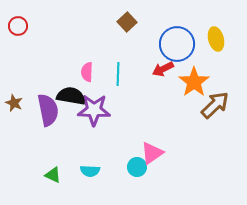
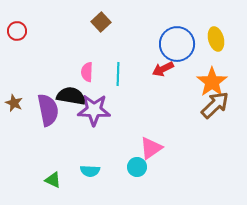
brown square: moved 26 px left
red circle: moved 1 px left, 5 px down
orange star: moved 18 px right
pink triangle: moved 1 px left, 5 px up
green triangle: moved 5 px down
